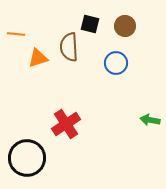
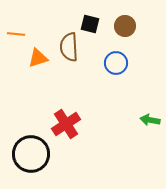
black circle: moved 4 px right, 4 px up
